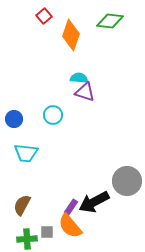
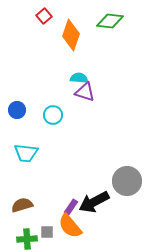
blue circle: moved 3 px right, 9 px up
brown semicircle: rotated 45 degrees clockwise
